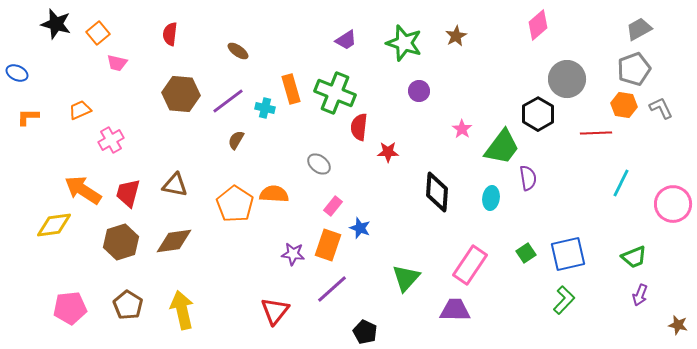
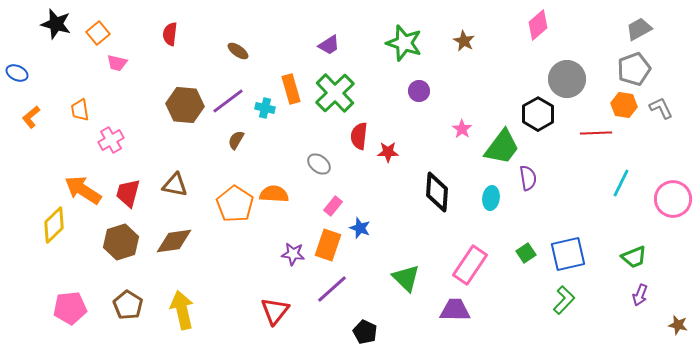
brown star at (456, 36): moved 8 px right, 5 px down; rotated 15 degrees counterclockwise
purple trapezoid at (346, 40): moved 17 px left, 5 px down
green cross at (335, 93): rotated 24 degrees clockwise
brown hexagon at (181, 94): moved 4 px right, 11 px down
orange trapezoid at (80, 110): rotated 75 degrees counterclockwise
orange L-shape at (28, 117): moved 3 px right; rotated 40 degrees counterclockwise
red semicircle at (359, 127): moved 9 px down
pink circle at (673, 204): moved 5 px up
yellow diamond at (54, 225): rotated 36 degrees counterclockwise
green triangle at (406, 278): rotated 28 degrees counterclockwise
